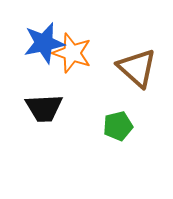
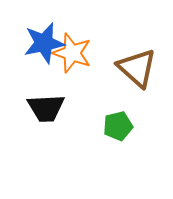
black trapezoid: moved 2 px right
